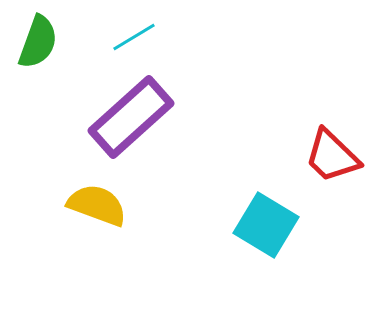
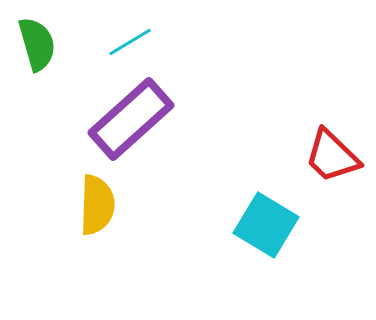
cyan line: moved 4 px left, 5 px down
green semicircle: moved 1 px left, 2 px down; rotated 36 degrees counterclockwise
purple rectangle: moved 2 px down
yellow semicircle: rotated 72 degrees clockwise
